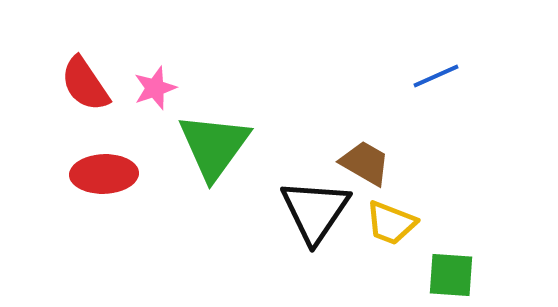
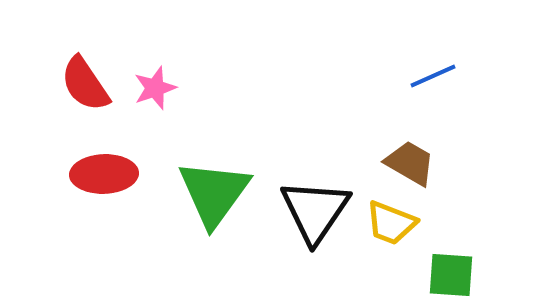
blue line: moved 3 px left
green triangle: moved 47 px down
brown trapezoid: moved 45 px right
